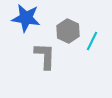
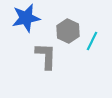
blue star: rotated 20 degrees counterclockwise
gray L-shape: moved 1 px right
